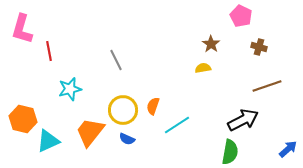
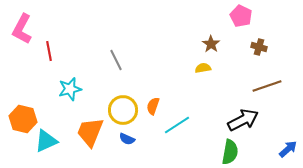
pink L-shape: rotated 12 degrees clockwise
orange trapezoid: rotated 16 degrees counterclockwise
cyan triangle: moved 2 px left
